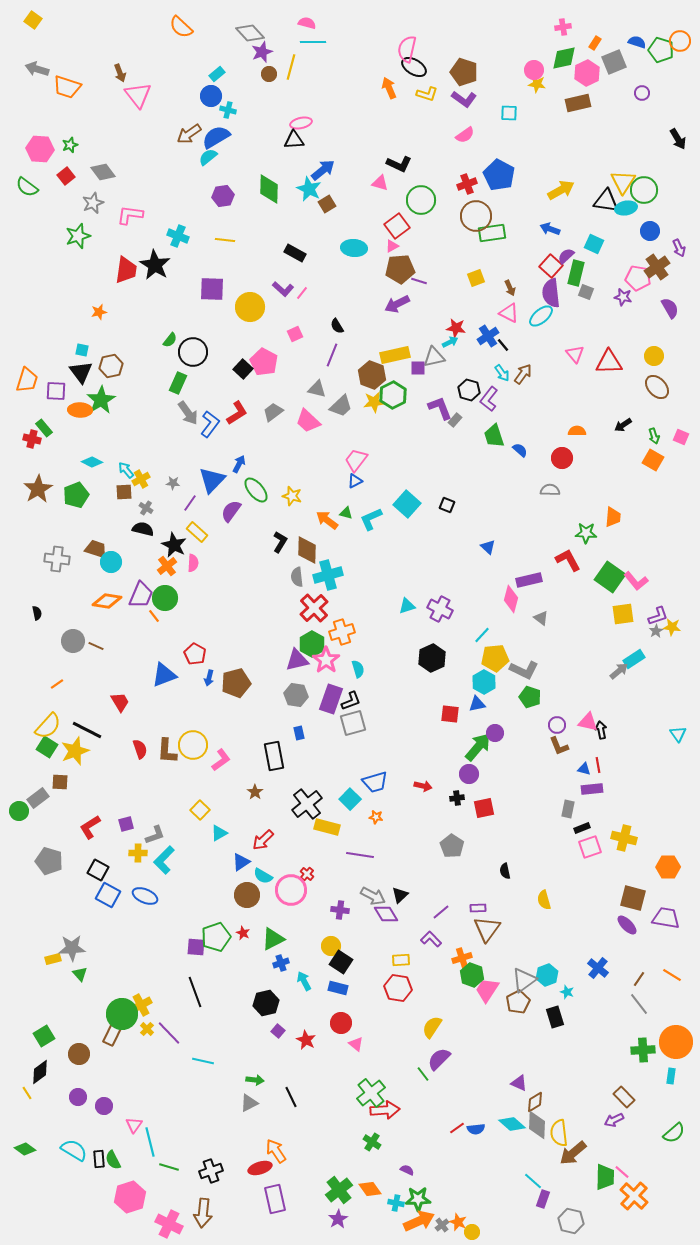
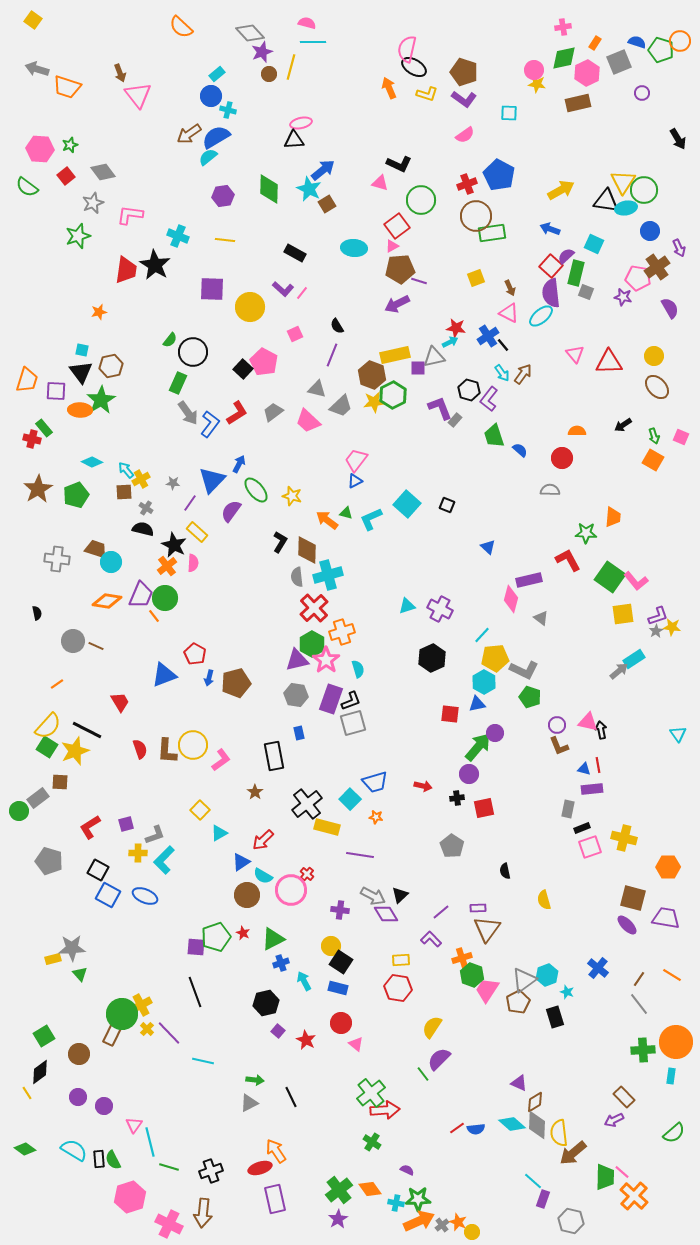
gray square at (614, 62): moved 5 px right
